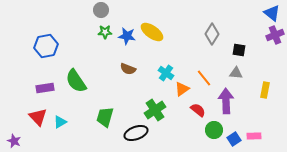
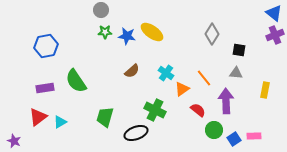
blue triangle: moved 2 px right
brown semicircle: moved 4 px right, 2 px down; rotated 63 degrees counterclockwise
green cross: rotated 30 degrees counterclockwise
red triangle: rotated 36 degrees clockwise
